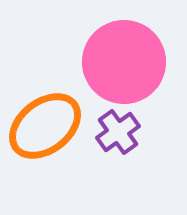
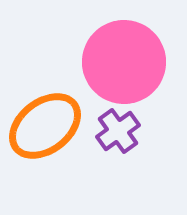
purple cross: moved 1 px up
